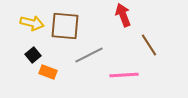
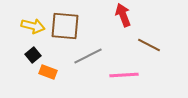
yellow arrow: moved 1 px right, 3 px down
brown line: rotated 30 degrees counterclockwise
gray line: moved 1 px left, 1 px down
